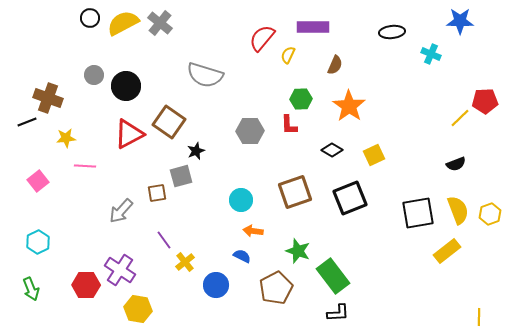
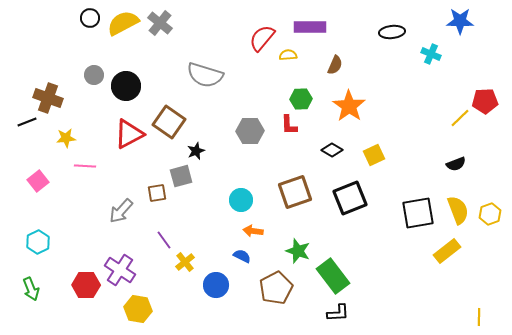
purple rectangle at (313, 27): moved 3 px left
yellow semicircle at (288, 55): rotated 60 degrees clockwise
